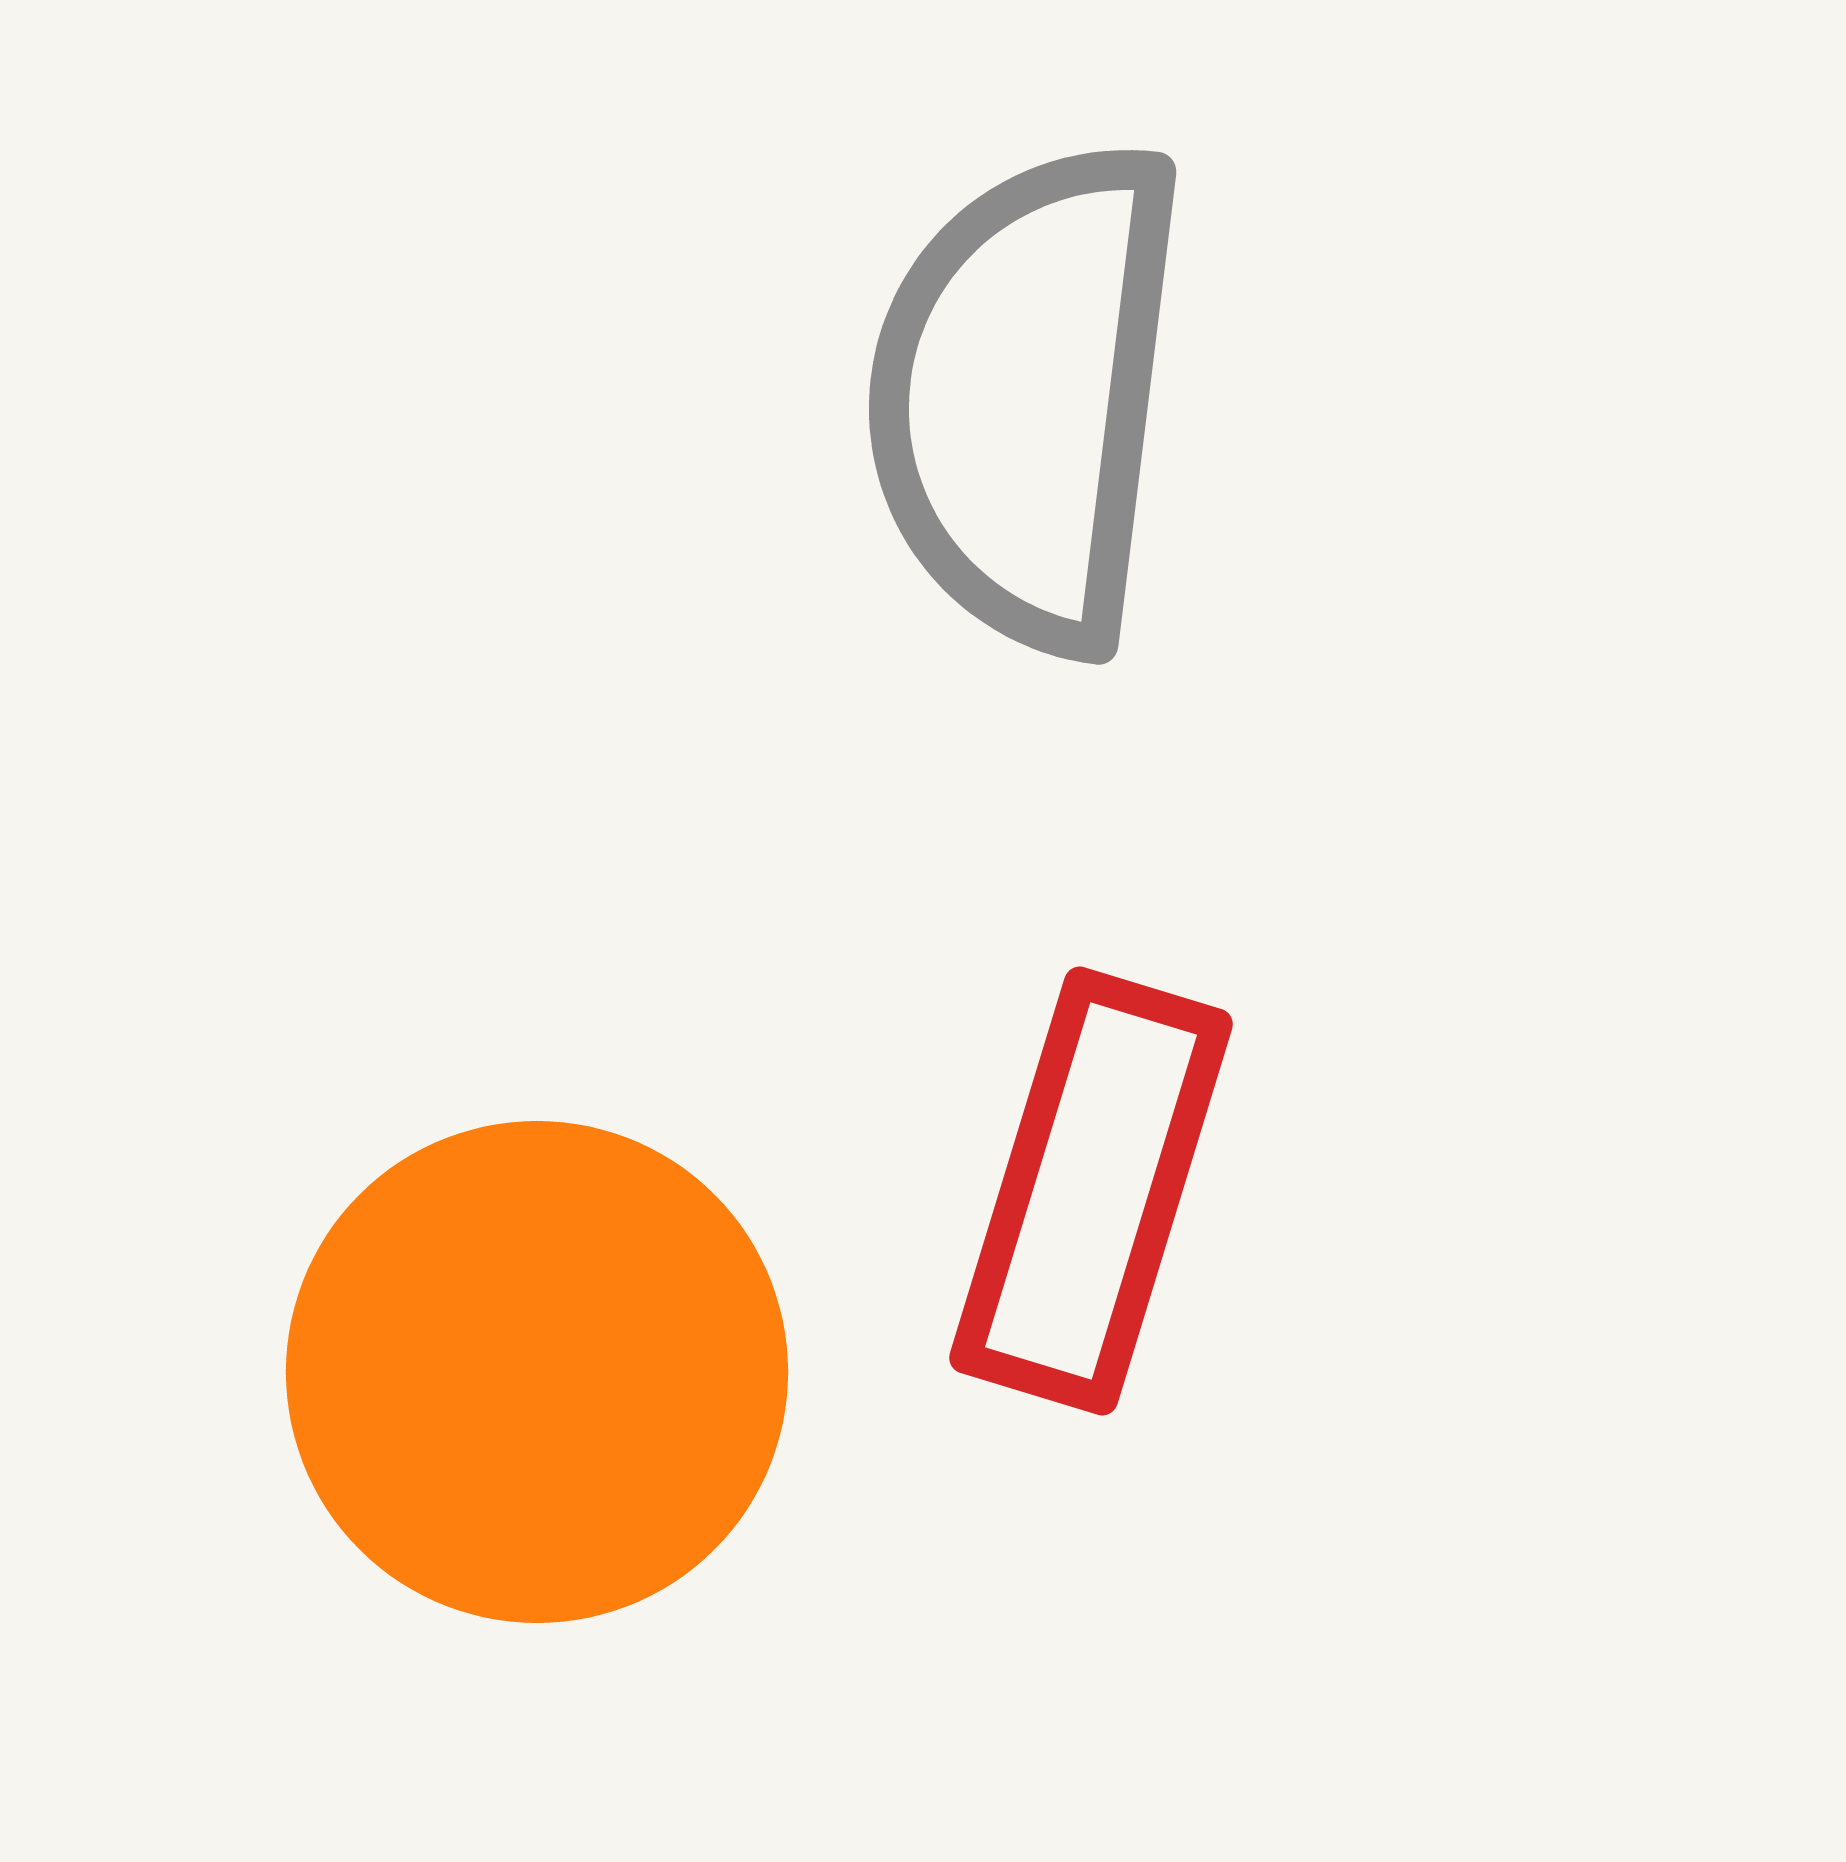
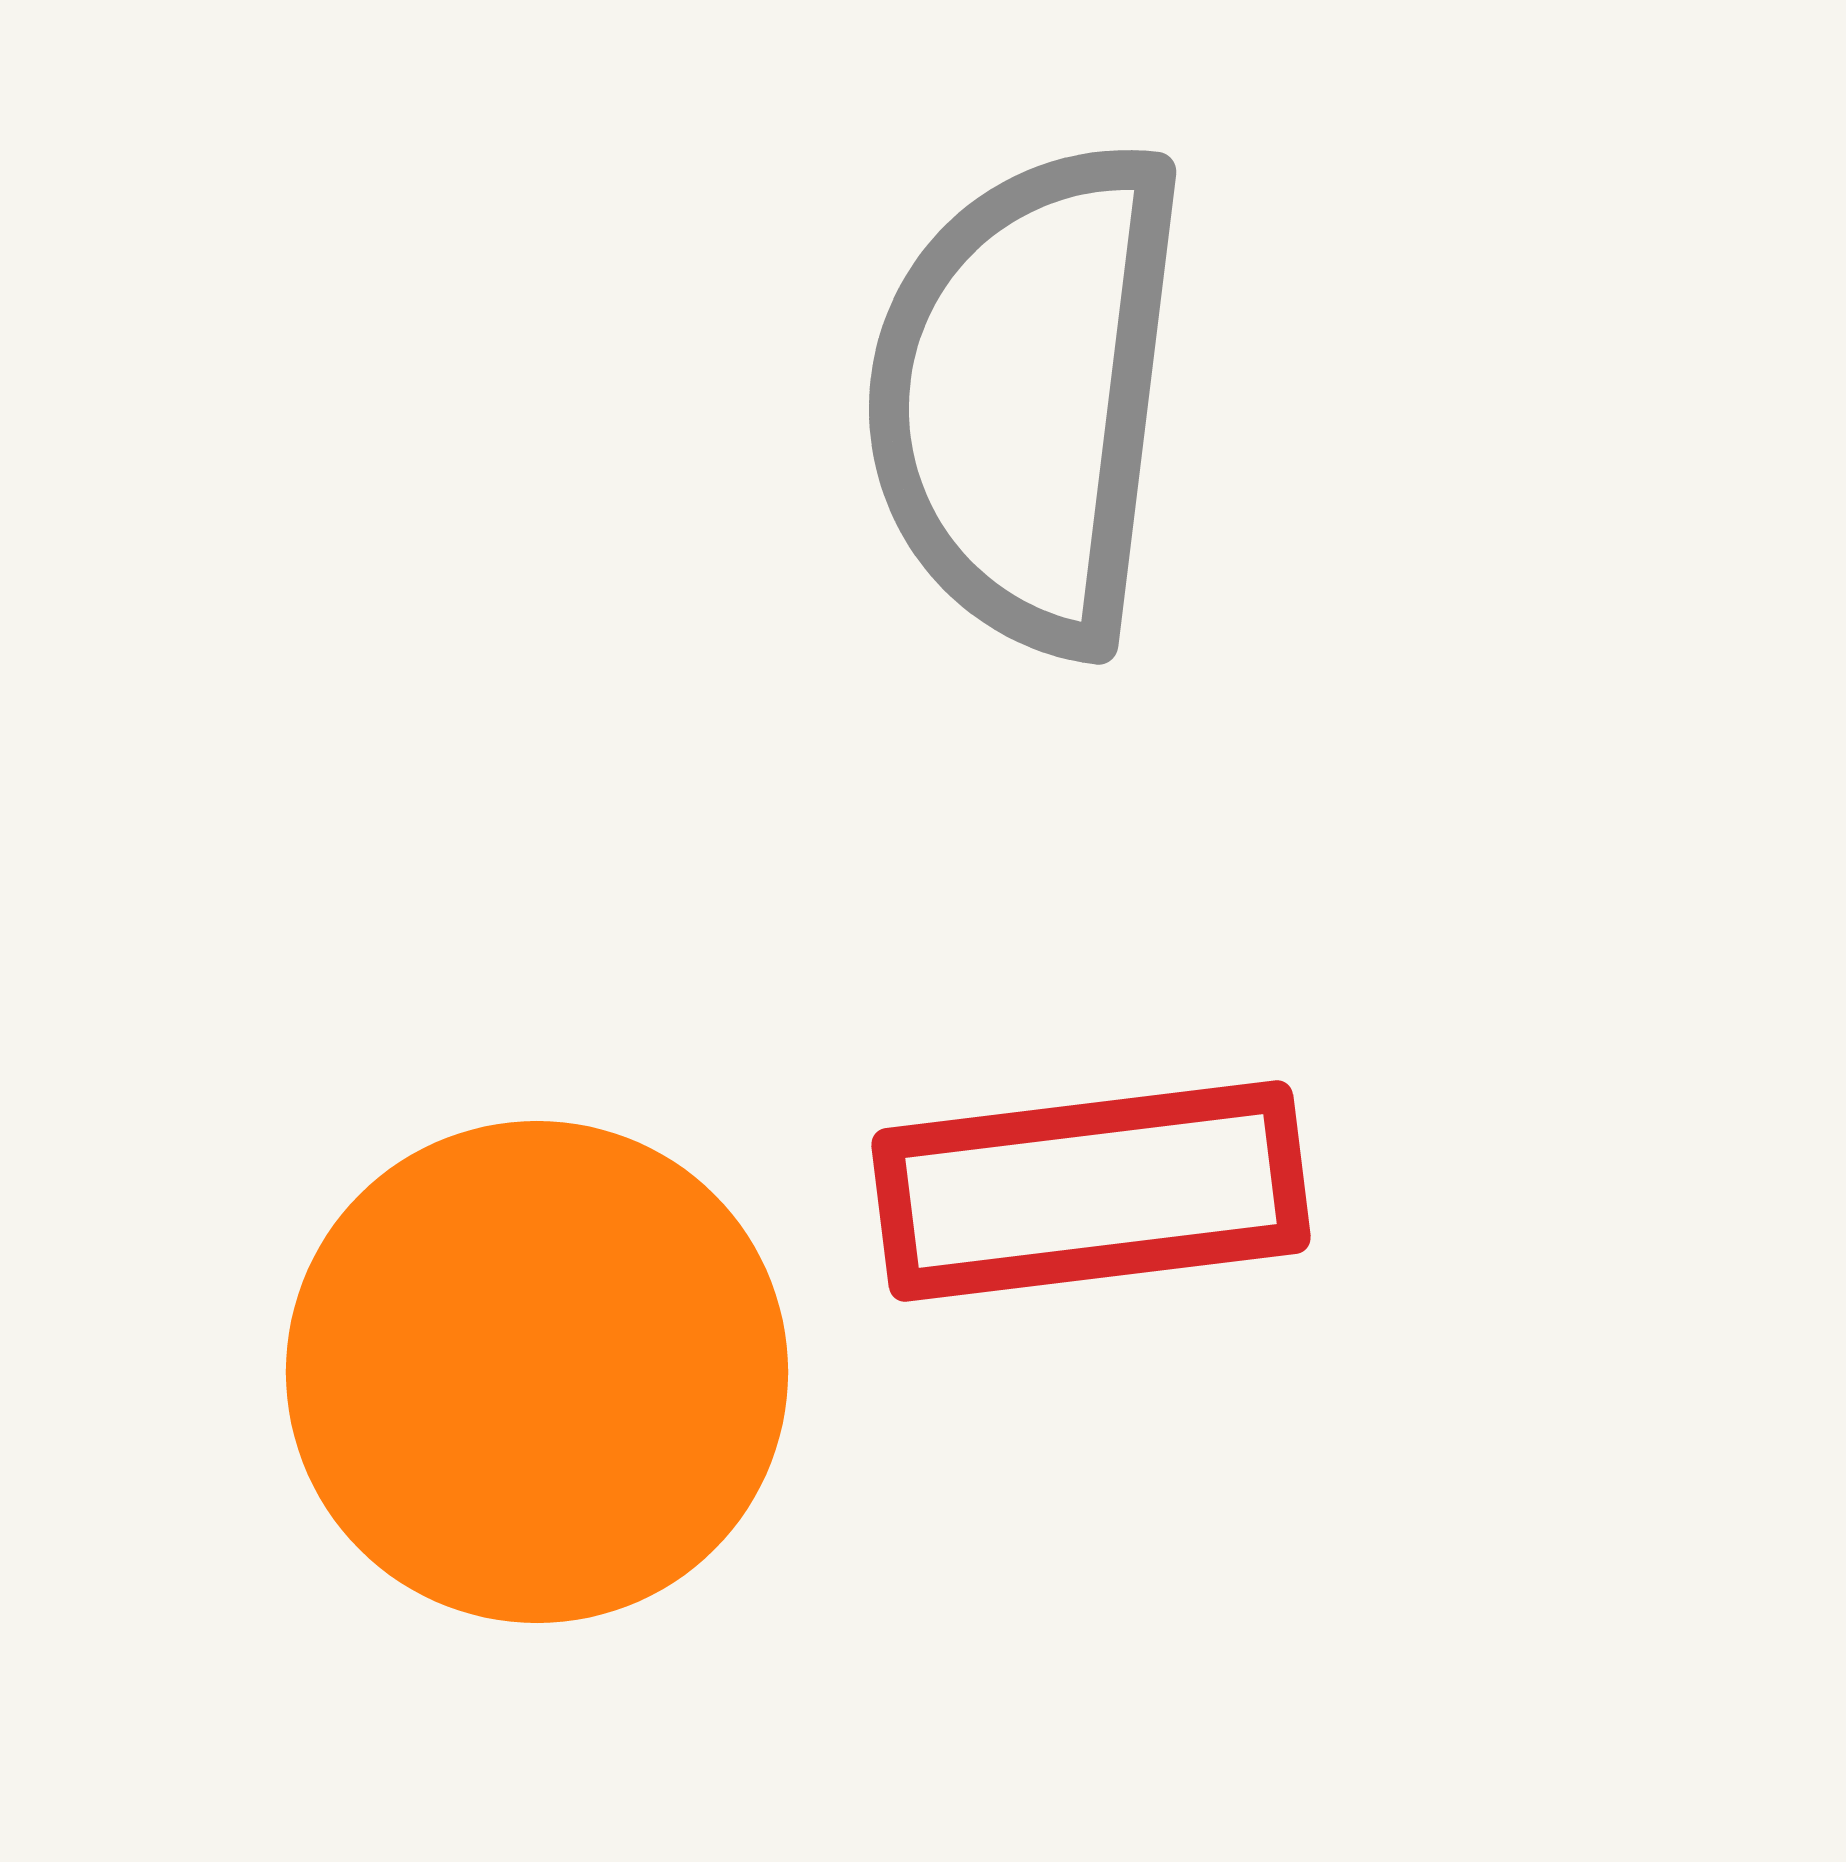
red rectangle: rotated 66 degrees clockwise
